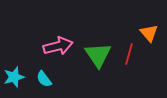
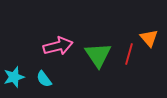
orange triangle: moved 5 px down
